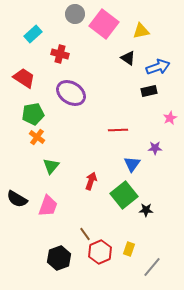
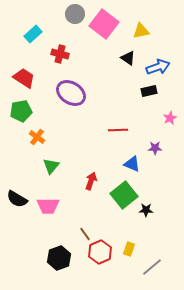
green pentagon: moved 12 px left, 3 px up
blue triangle: rotated 42 degrees counterclockwise
pink trapezoid: rotated 70 degrees clockwise
gray line: rotated 10 degrees clockwise
